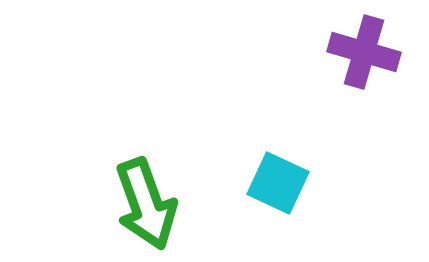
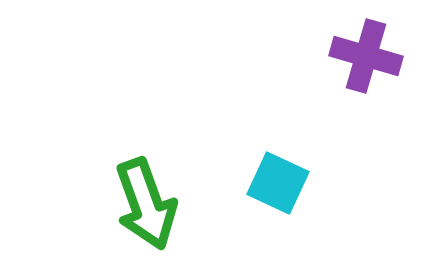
purple cross: moved 2 px right, 4 px down
